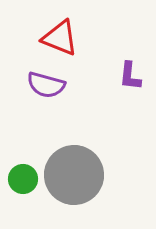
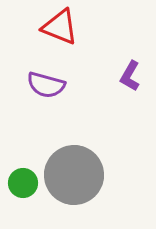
red triangle: moved 11 px up
purple L-shape: rotated 24 degrees clockwise
green circle: moved 4 px down
